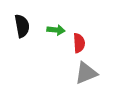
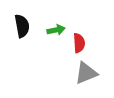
green arrow: rotated 18 degrees counterclockwise
